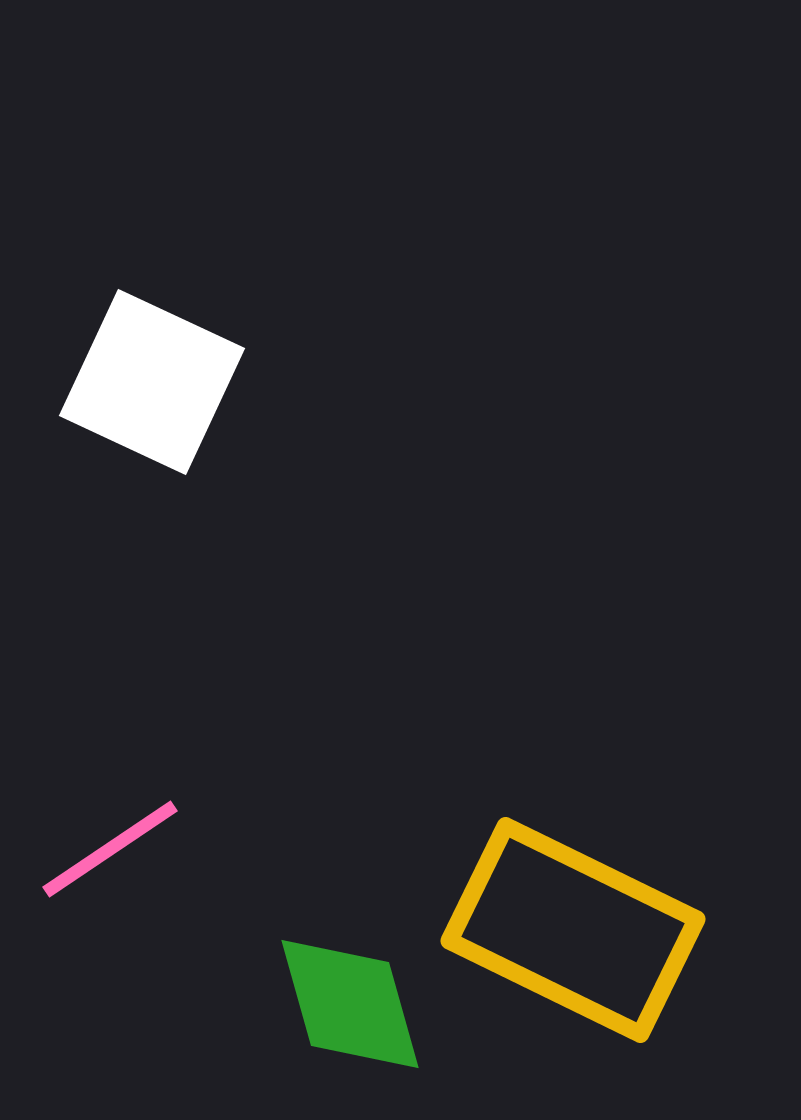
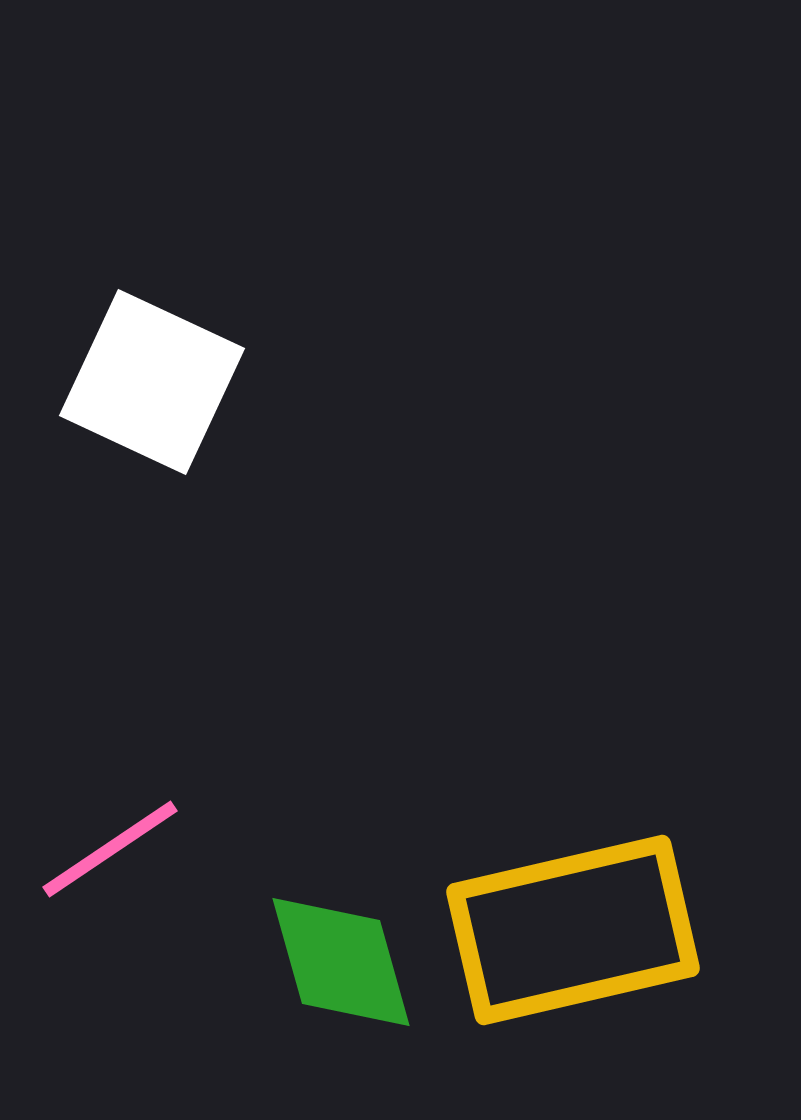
yellow rectangle: rotated 39 degrees counterclockwise
green diamond: moved 9 px left, 42 px up
